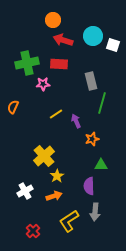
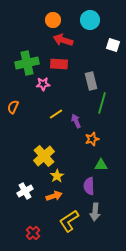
cyan circle: moved 3 px left, 16 px up
red cross: moved 2 px down
